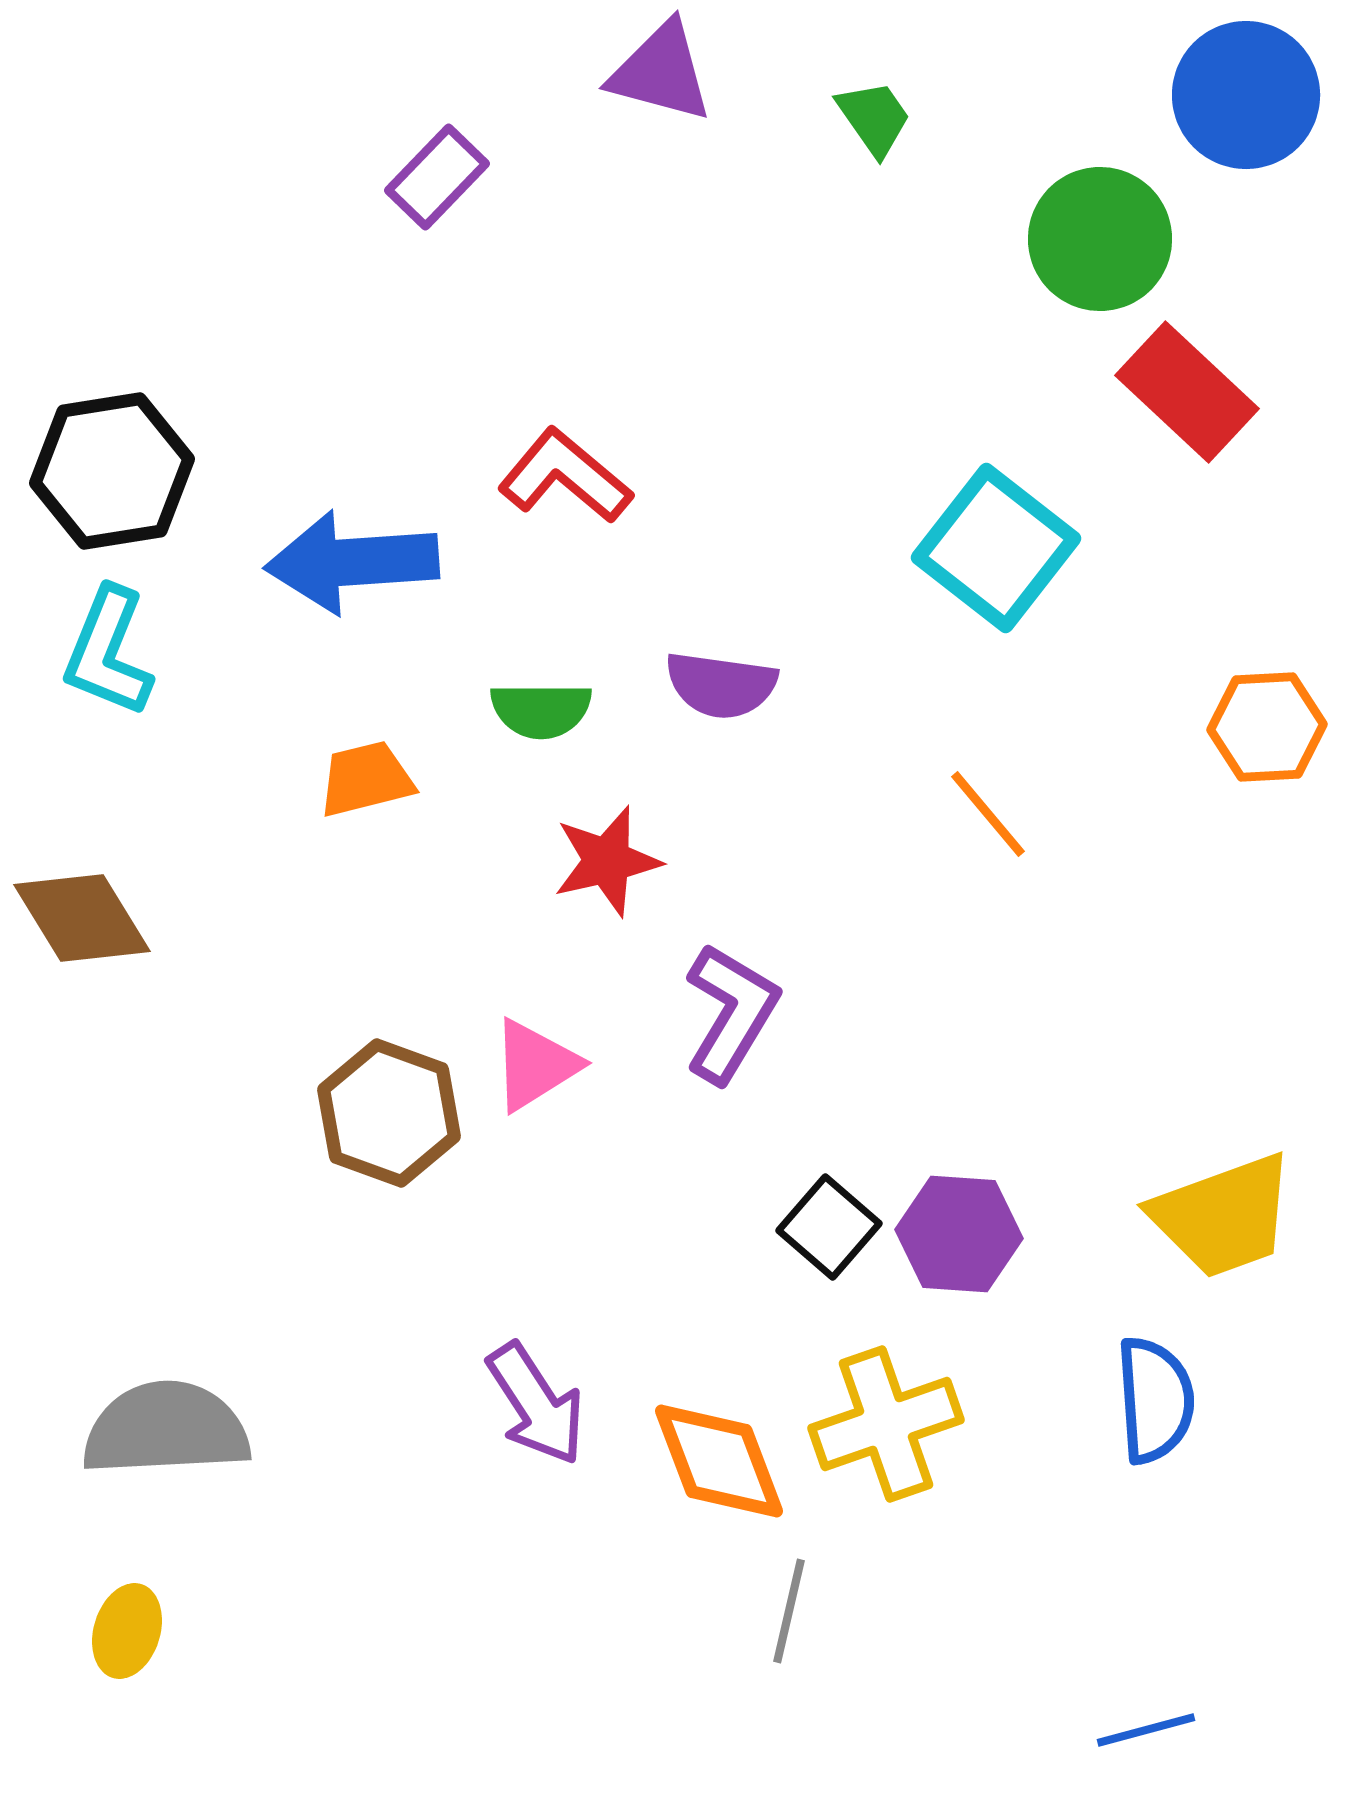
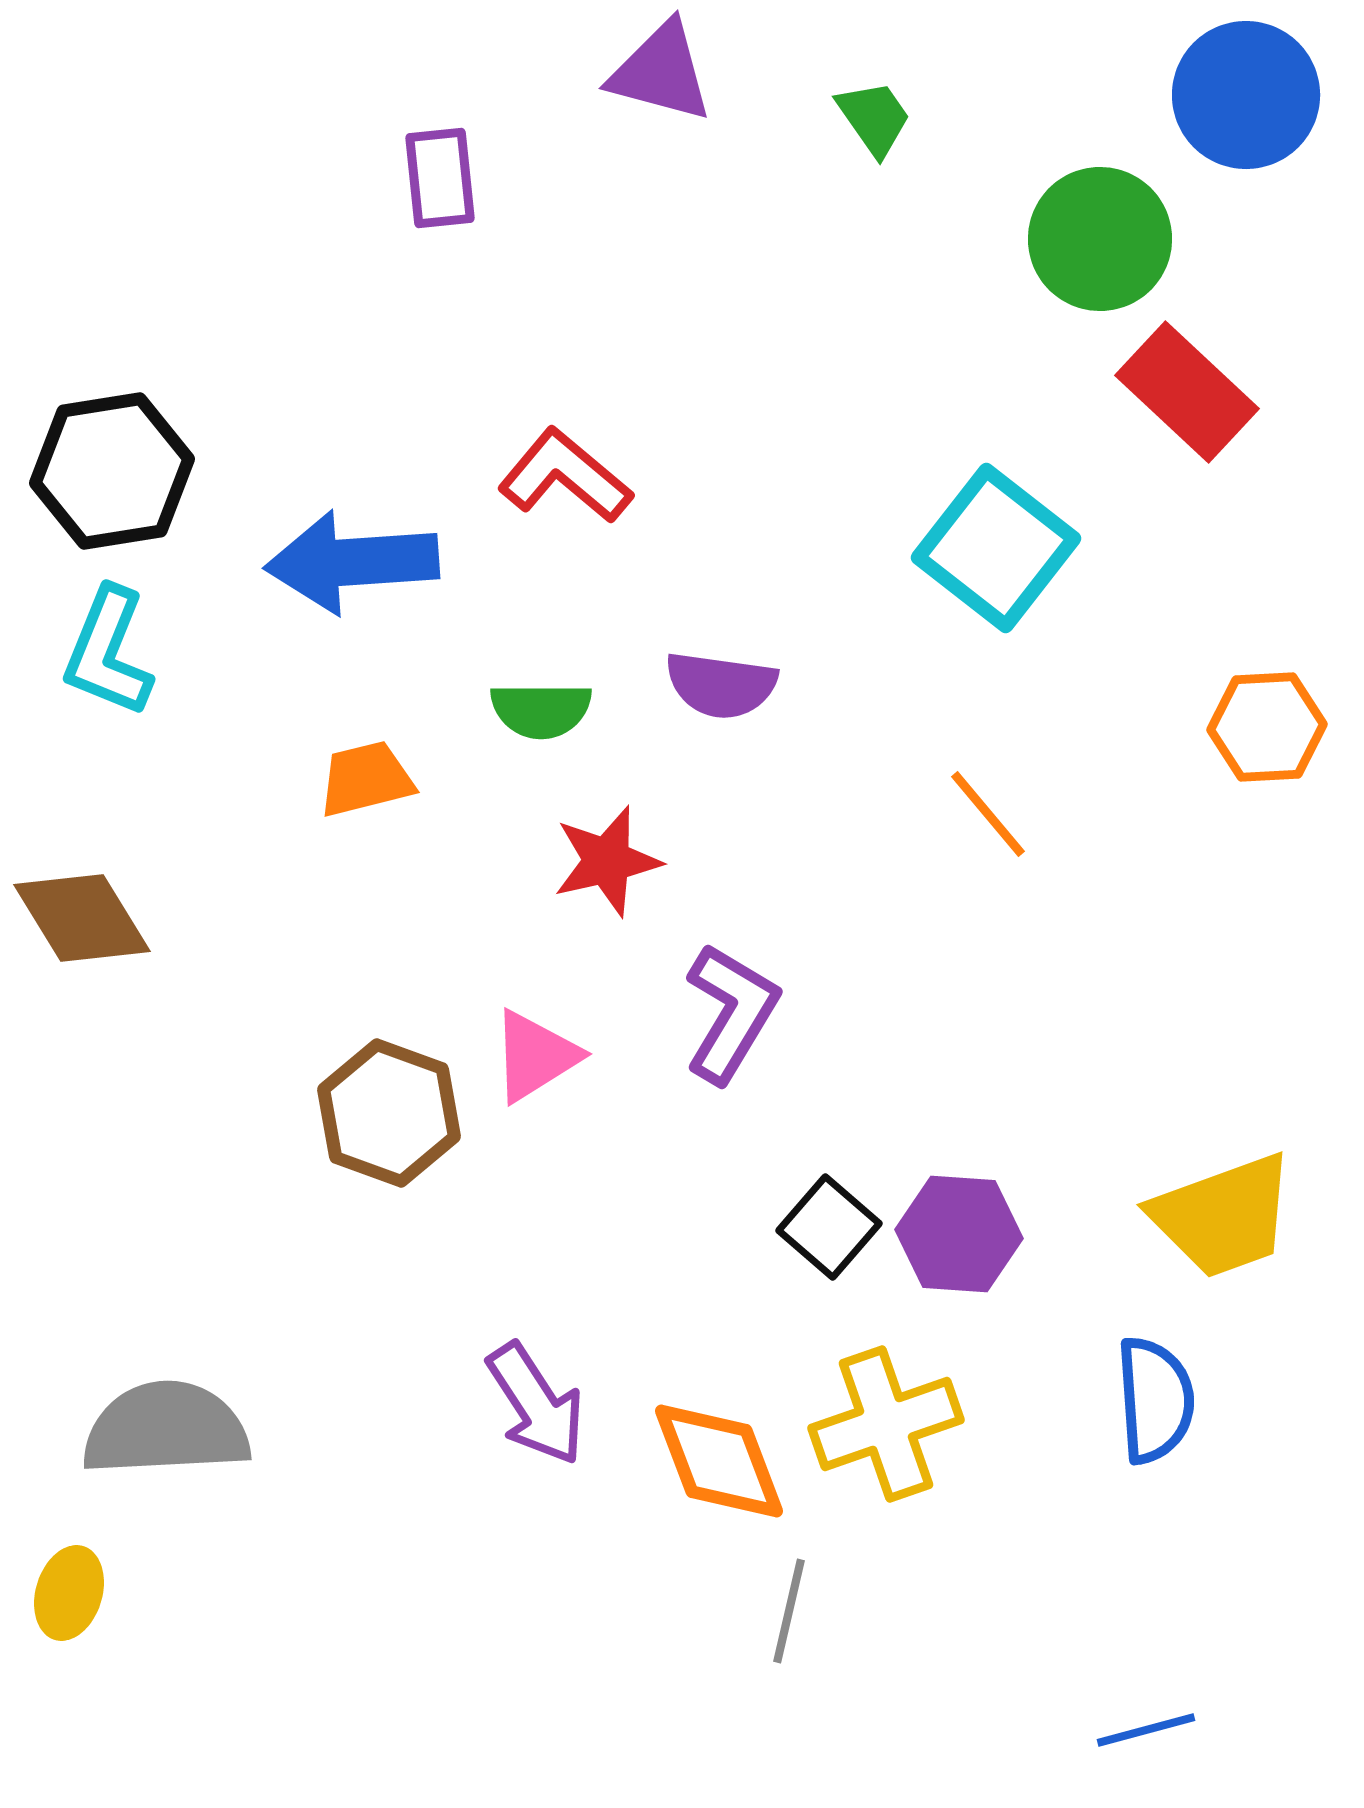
purple rectangle: moved 3 px right, 1 px down; rotated 50 degrees counterclockwise
pink triangle: moved 9 px up
yellow ellipse: moved 58 px left, 38 px up
